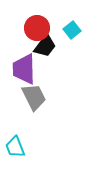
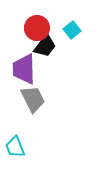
gray trapezoid: moved 1 px left, 2 px down
